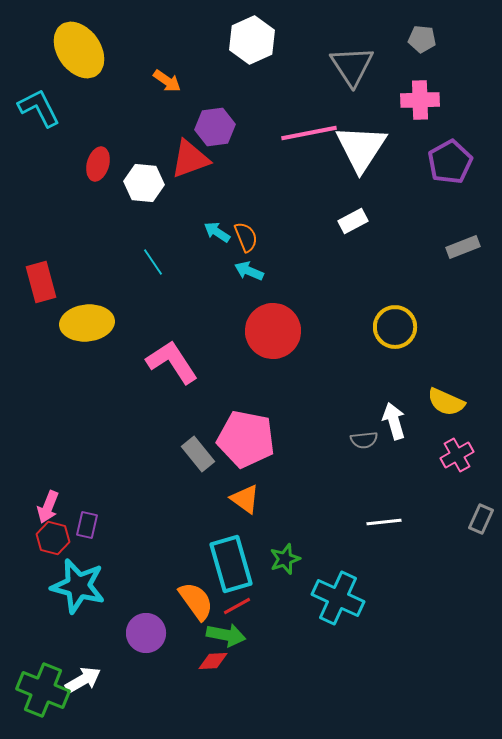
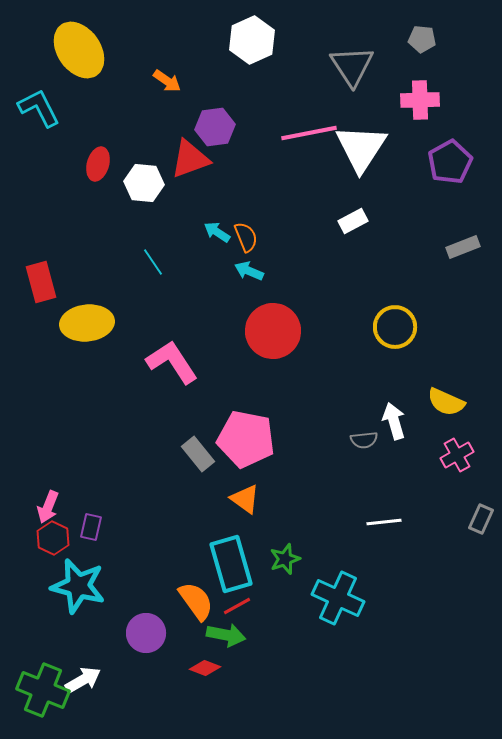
purple rectangle at (87, 525): moved 4 px right, 2 px down
red hexagon at (53, 538): rotated 12 degrees clockwise
red diamond at (213, 661): moved 8 px left, 7 px down; rotated 24 degrees clockwise
